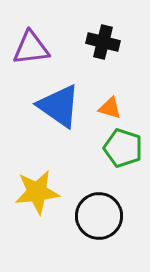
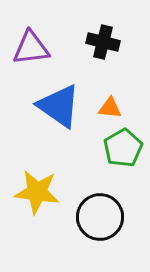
orange triangle: rotated 10 degrees counterclockwise
green pentagon: rotated 24 degrees clockwise
yellow star: rotated 15 degrees clockwise
black circle: moved 1 px right, 1 px down
